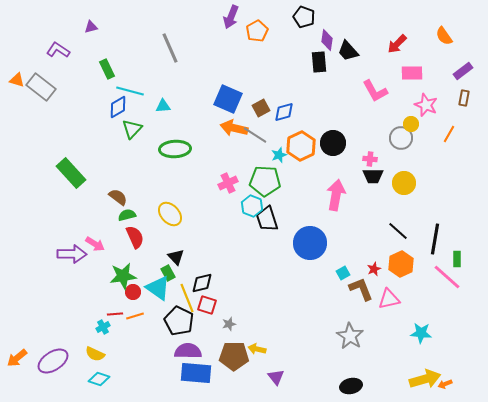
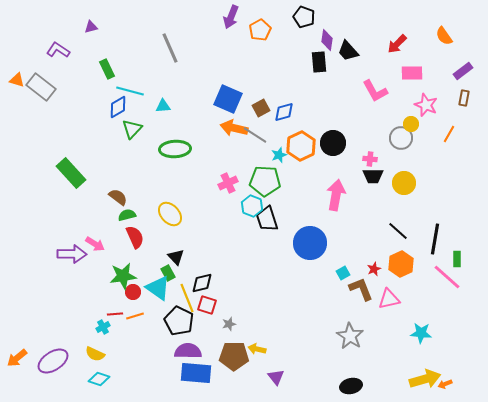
orange pentagon at (257, 31): moved 3 px right, 1 px up
